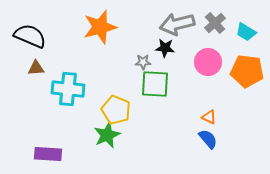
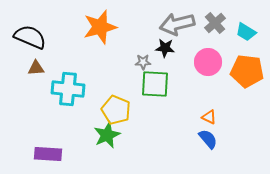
black semicircle: moved 1 px down
